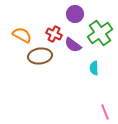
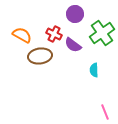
green cross: moved 2 px right
cyan semicircle: moved 2 px down
